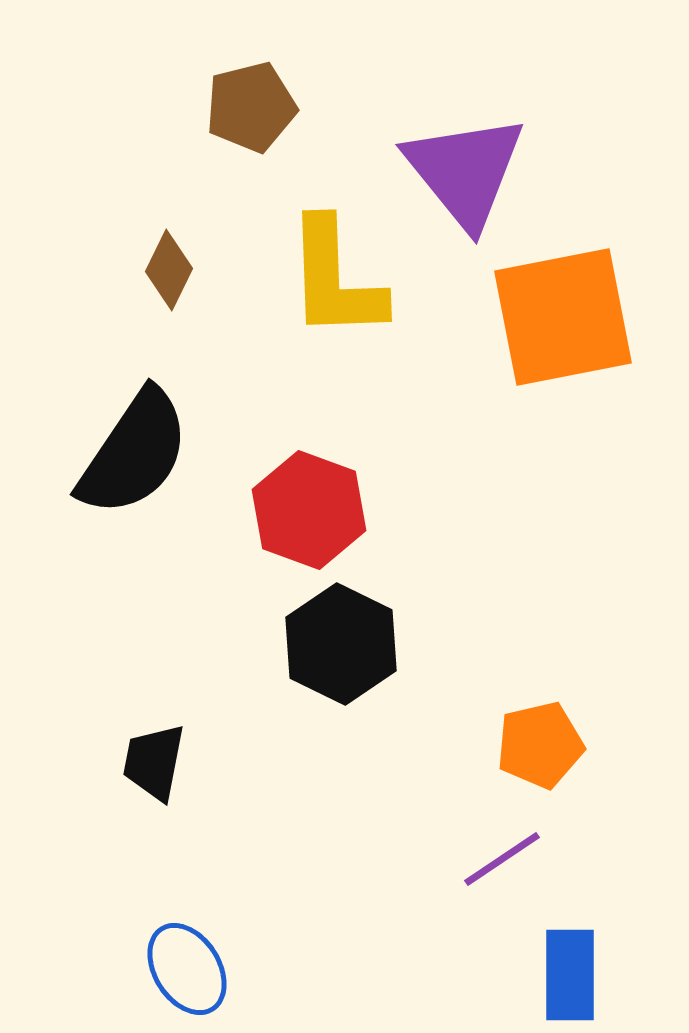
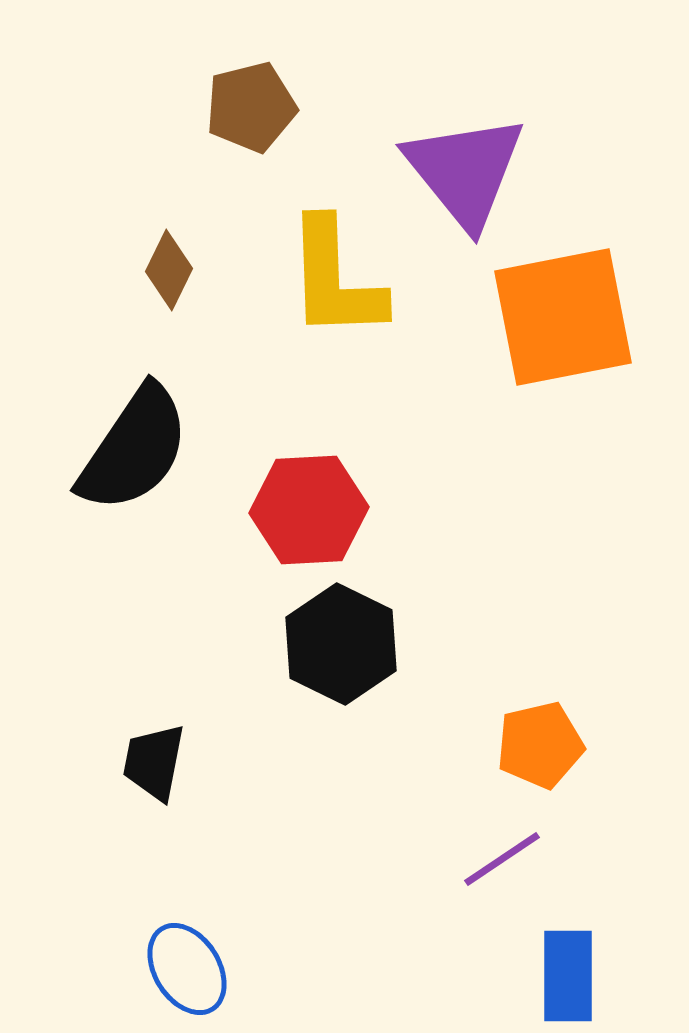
black semicircle: moved 4 px up
red hexagon: rotated 23 degrees counterclockwise
blue rectangle: moved 2 px left, 1 px down
